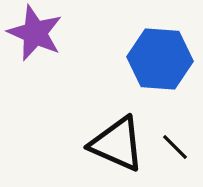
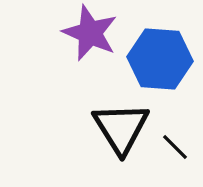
purple star: moved 55 px right
black triangle: moved 4 px right, 16 px up; rotated 34 degrees clockwise
